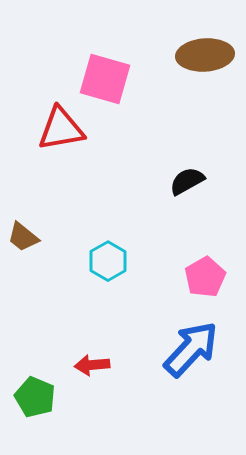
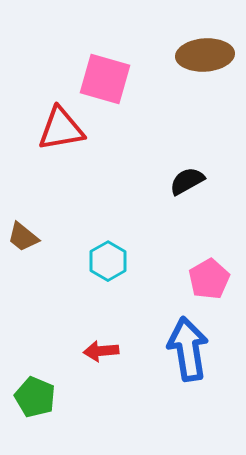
pink pentagon: moved 4 px right, 2 px down
blue arrow: moved 3 px left; rotated 52 degrees counterclockwise
red arrow: moved 9 px right, 14 px up
